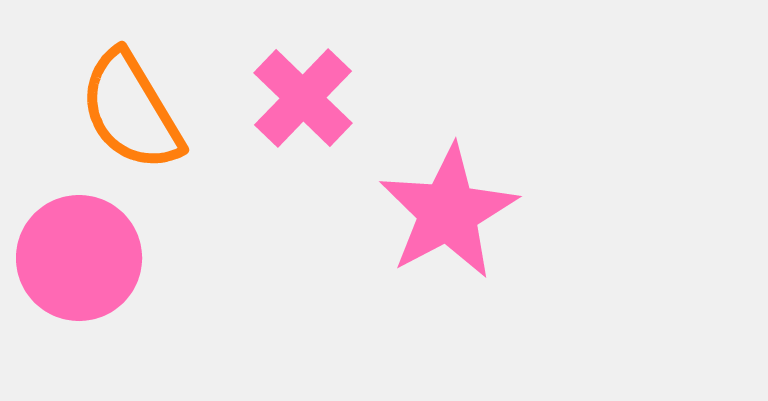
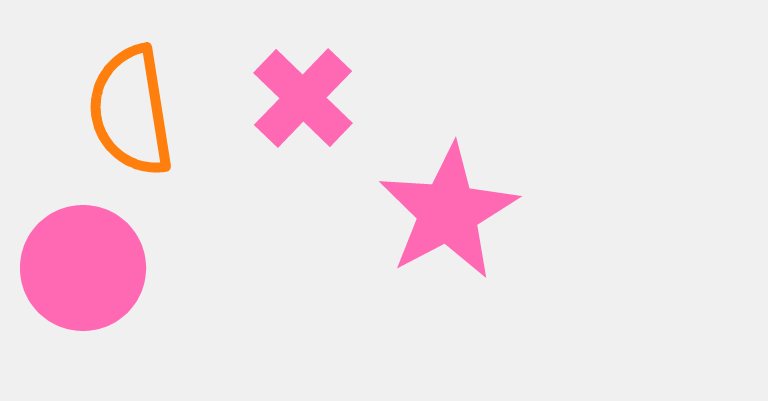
orange semicircle: rotated 22 degrees clockwise
pink circle: moved 4 px right, 10 px down
